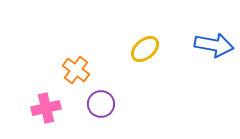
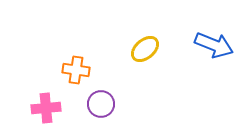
blue arrow: rotated 12 degrees clockwise
orange cross: rotated 28 degrees counterclockwise
pink cross: rotated 8 degrees clockwise
